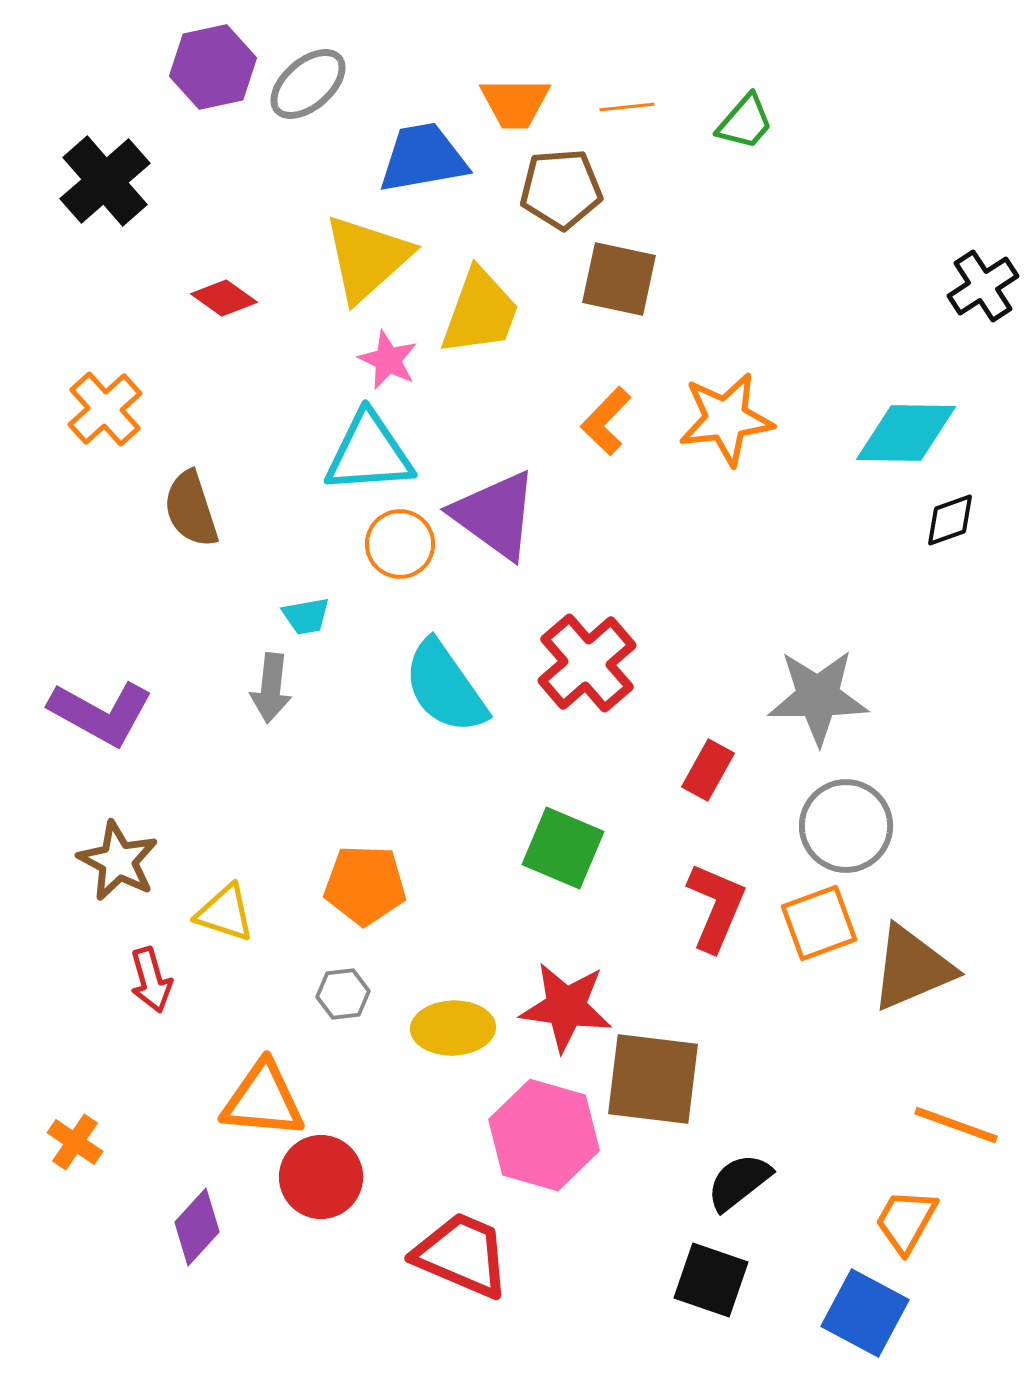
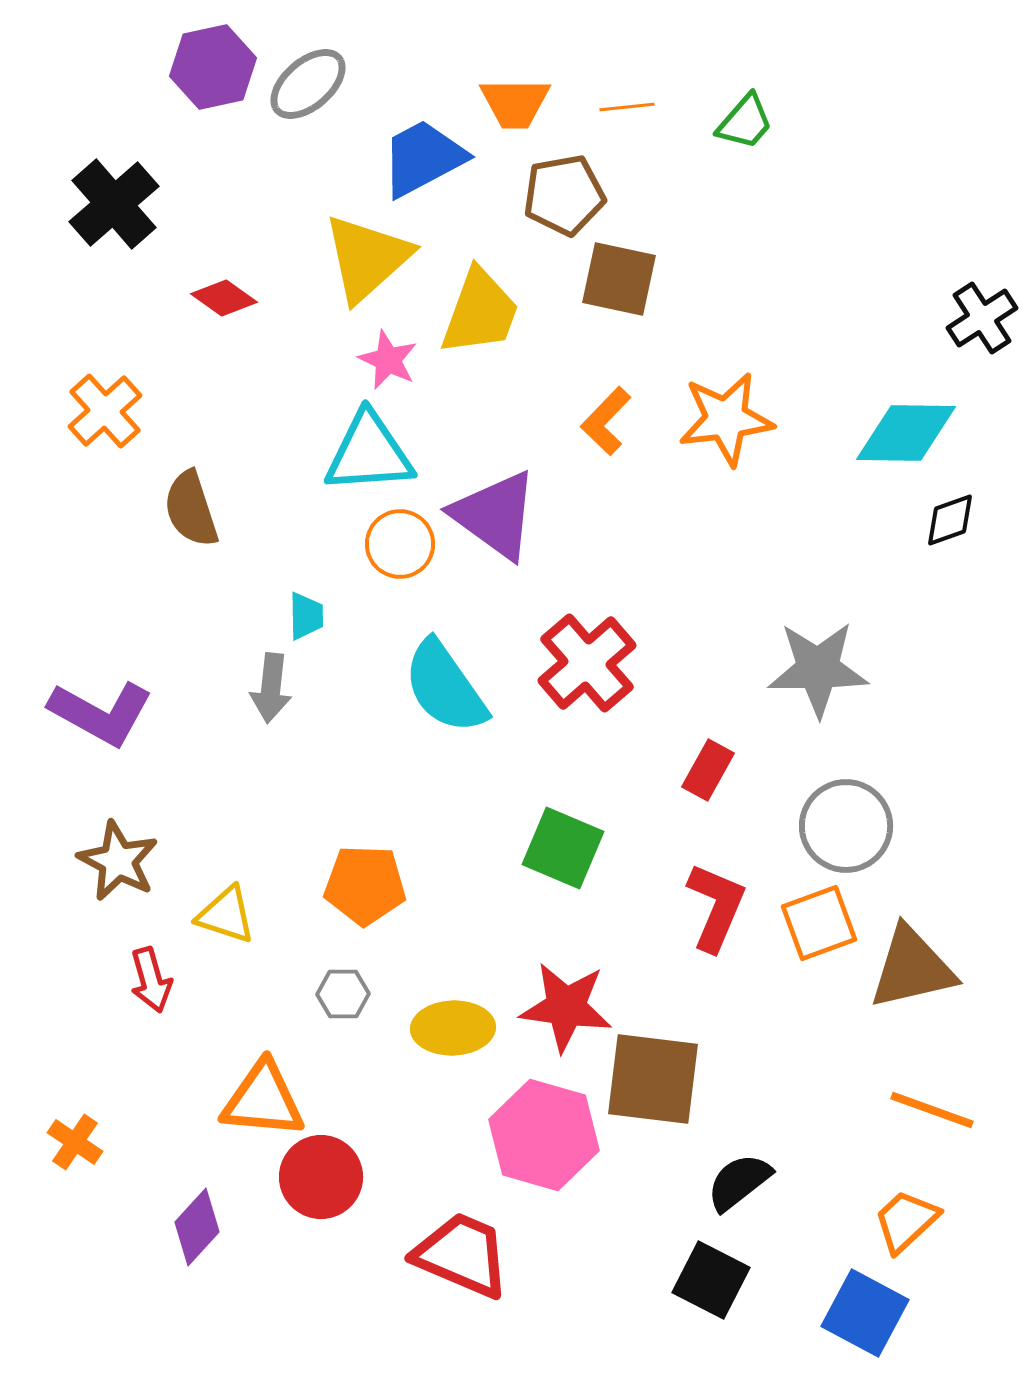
blue trapezoid at (423, 158): rotated 18 degrees counterclockwise
black cross at (105, 181): moved 9 px right, 23 px down
brown pentagon at (561, 189): moved 3 px right, 6 px down; rotated 6 degrees counterclockwise
black cross at (983, 286): moved 1 px left, 32 px down
orange cross at (105, 409): moved 2 px down
cyan trapezoid at (306, 616): rotated 81 degrees counterclockwise
gray star at (818, 697): moved 28 px up
yellow triangle at (225, 913): moved 1 px right, 2 px down
brown triangle at (912, 968): rotated 10 degrees clockwise
gray hexagon at (343, 994): rotated 6 degrees clockwise
orange line at (956, 1125): moved 24 px left, 15 px up
orange trapezoid at (906, 1221): rotated 18 degrees clockwise
black square at (711, 1280): rotated 8 degrees clockwise
